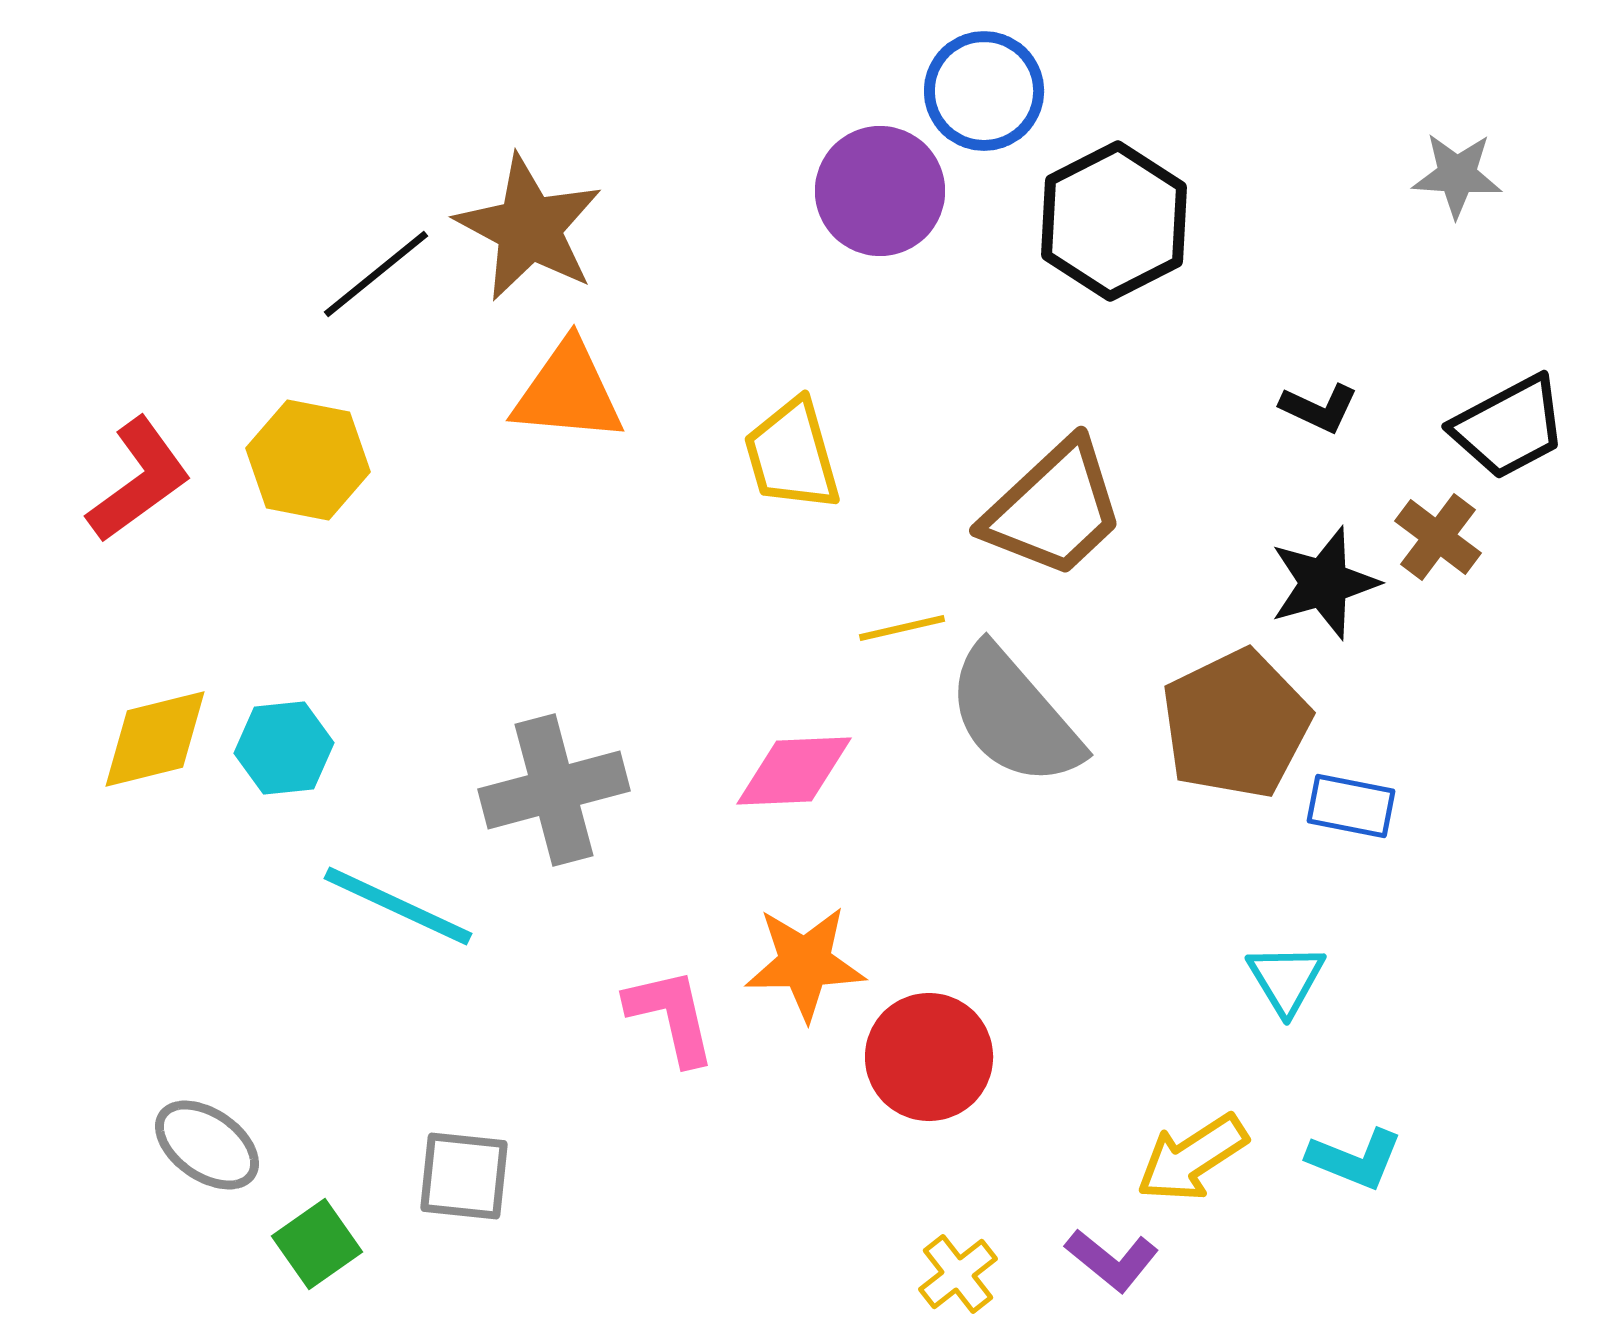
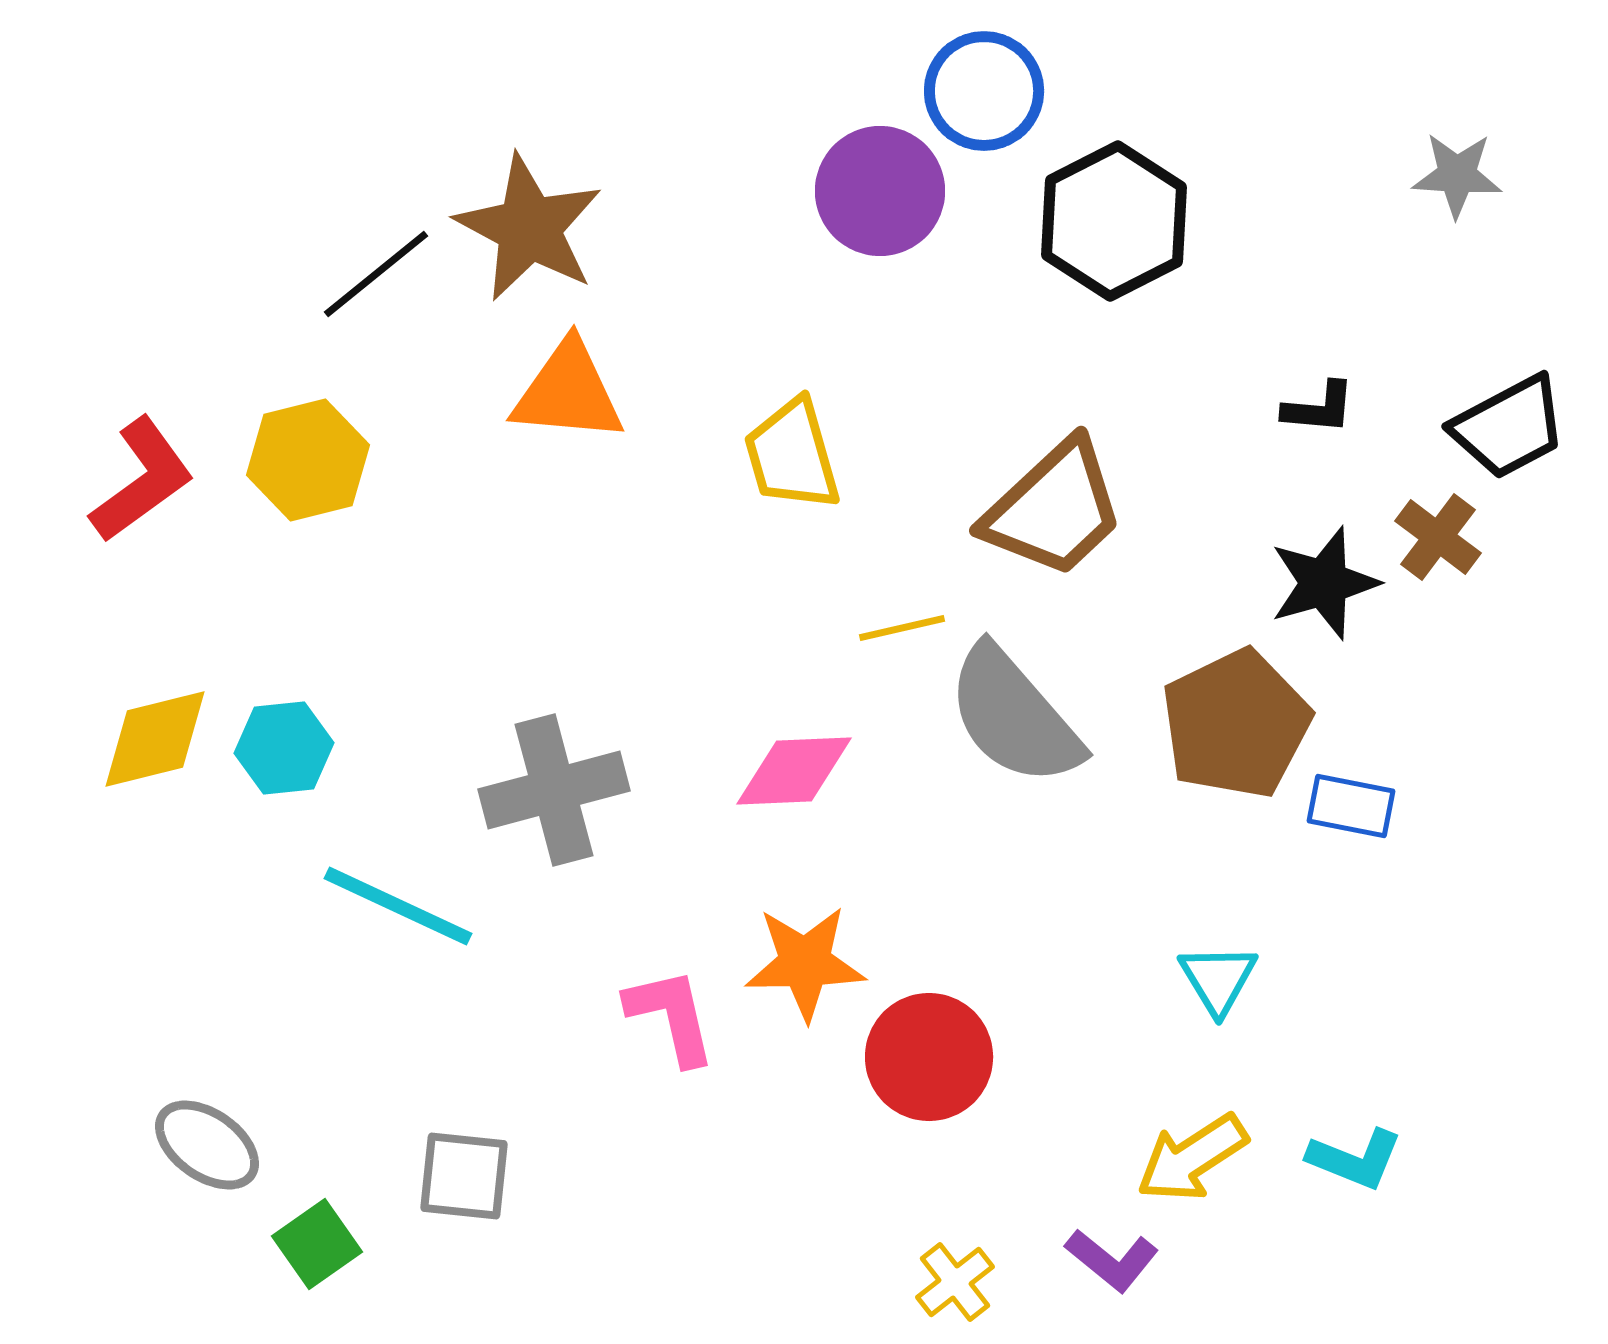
black L-shape: rotated 20 degrees counterclockwise
yellow hexagon: rotated 25 degrees counterclockwise
red L-shape: moved 3 px right
cyan triangle: moved 68 px left
yellow cross: moved 3 px left, 8 px down
